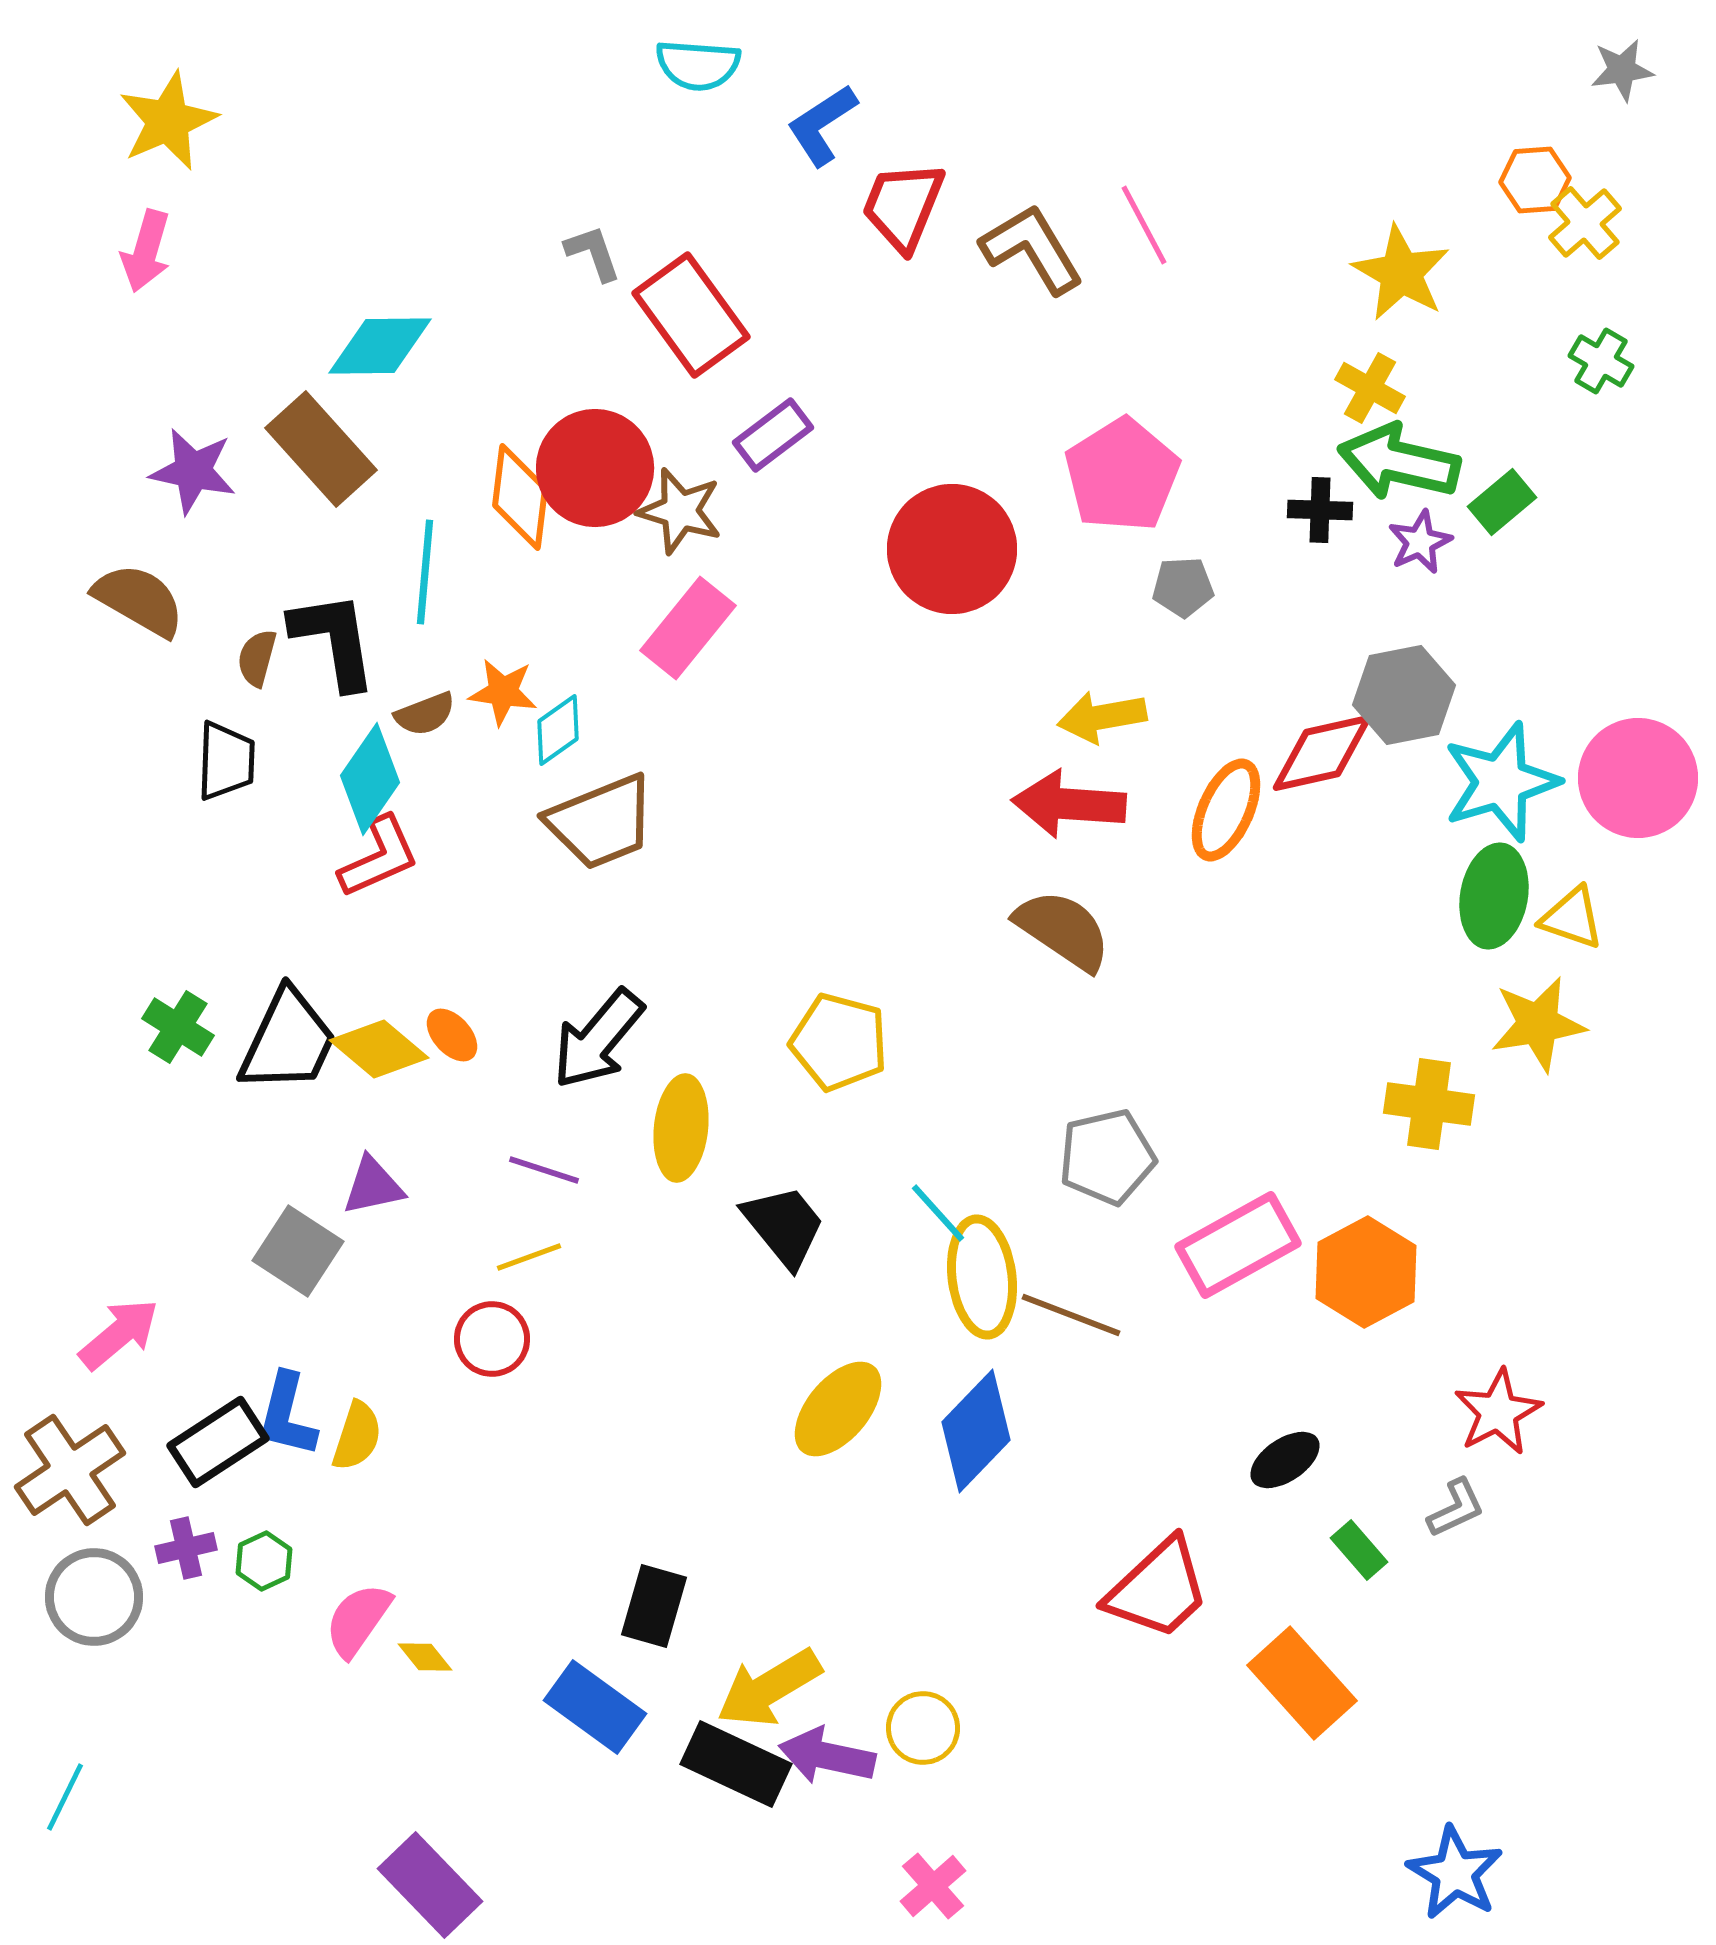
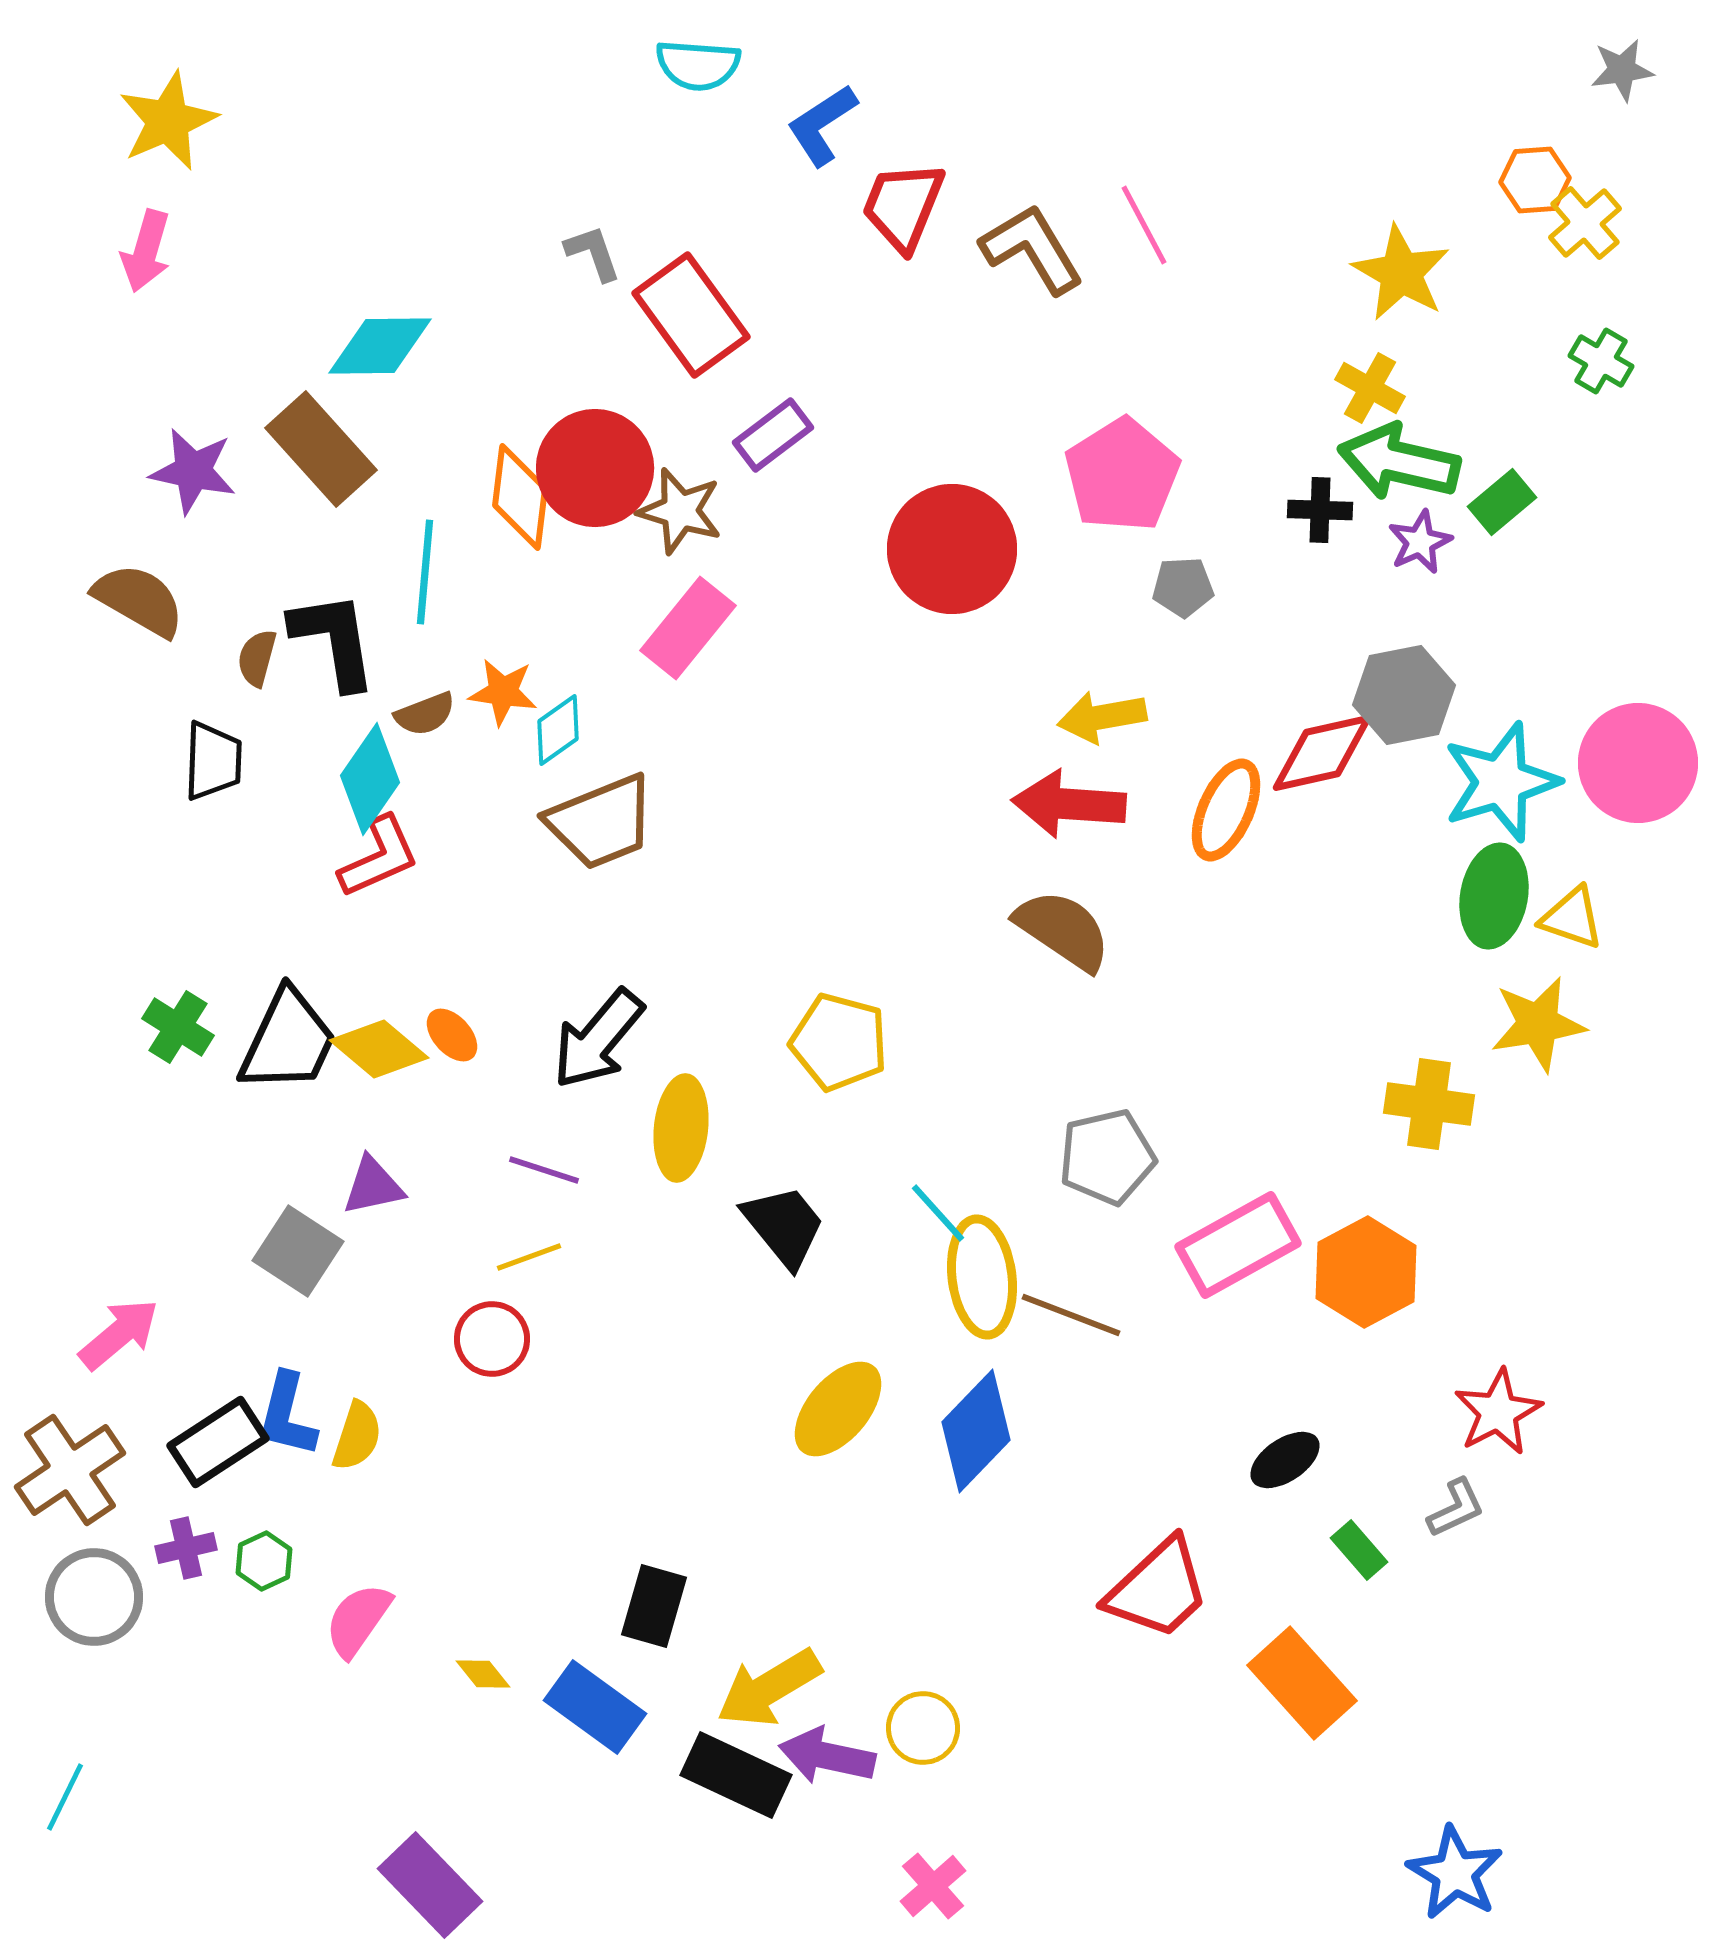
black trapezoid at (226, 761): moved 13 px left
pink circle at (1638, 778): moved 15 px up
yellow diamond at (425, 1657): moved 58 px right, 17 px down
black rectangle at (736, 1764): moved 11 px down
